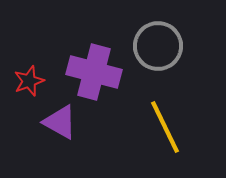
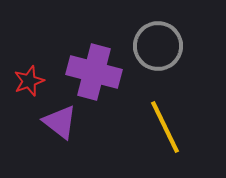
purple triangle: rotated 9 degrees clockwise
